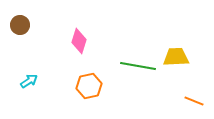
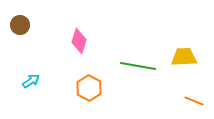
yellow trapezoid: moved 8 px right
cyan arrow: moved 2 px right
orange hexagon: moved 2 px down; rotated 20 degrees counterclockwise
